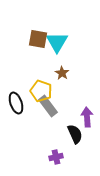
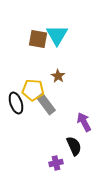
cyan triangle: moved 7 px up
brown star: moved 4 px left, 3 px down
yellow pentagon: moved 8 px left, 1 px up; rotated 15 degrees counterclockwise
gray rectangle: moved 2 px left, 2 px up
purple arrow: moved 3 px left, 5 px down; rotated 24 degrees counterclockwise
black semicircle: moved 1 px left, 12 px down
purple cross: moved 6 px down
